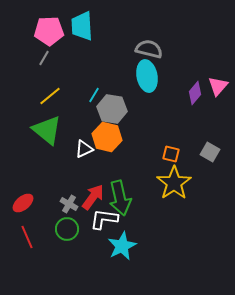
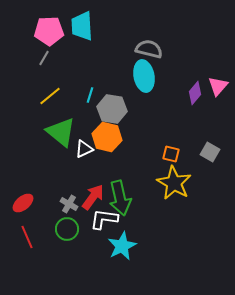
cyan ellipse: moved 3 px left
cyan line: moved 4 px left; rotated 14 degrees counterclockwise
green triangle: moved 14 px right, 2 px down
yellow star: rotated 8 degrees counterclockwise
